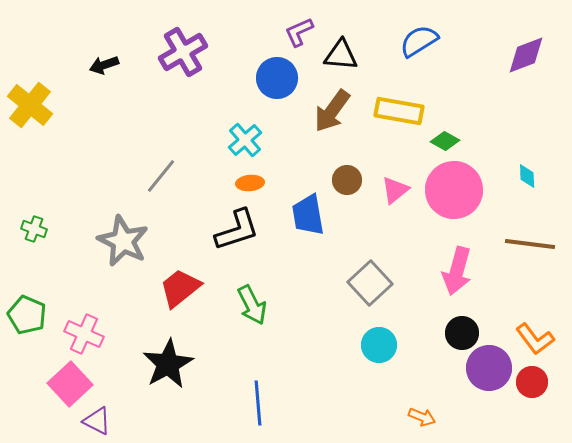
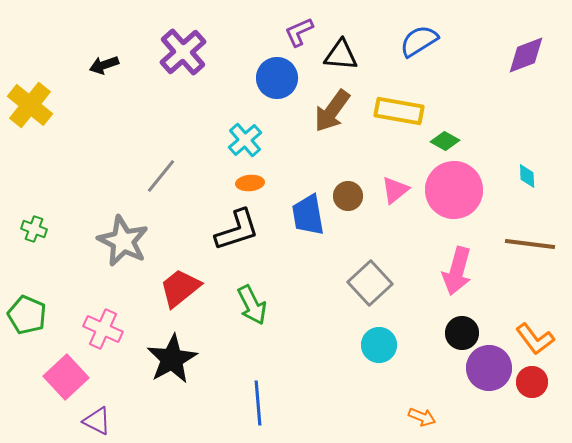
purple cross: rotated 12 degrees counterclockwise
brown circle: moved 1 px right, 16 px down
pink cross: moved 19 px right, 5 px up
black star: moved 4 px right, 5 px up
pink square: moved 4 px left, 7 px up
